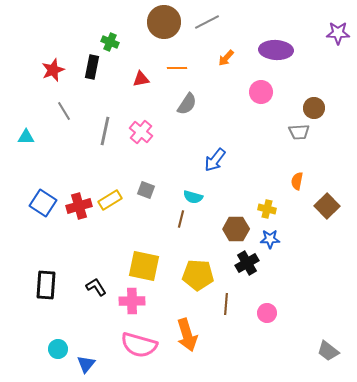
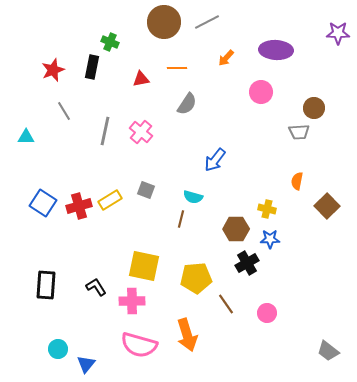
yellow pentagon at (198, 275): moved 2 px left, 3 px down; rotated 8 degrees counterclockwise
brown line at (226, 304): rotated 40 degrees counterclockwise
